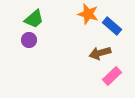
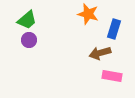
green trapezoid: moved 7 px left, 1 px down
blue rectangle: moved 2 px right, 3 px down; rotated 66 degrees clockwise
pink rectangle: rotated 54 degrees clockwise
